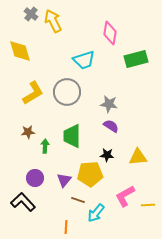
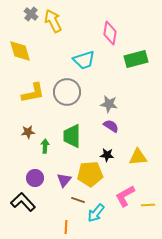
yellow L-shape: rotated 20 degrees clockwise
